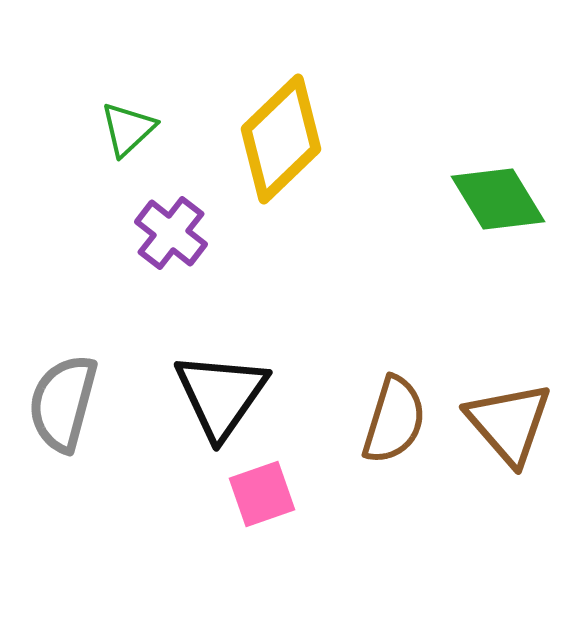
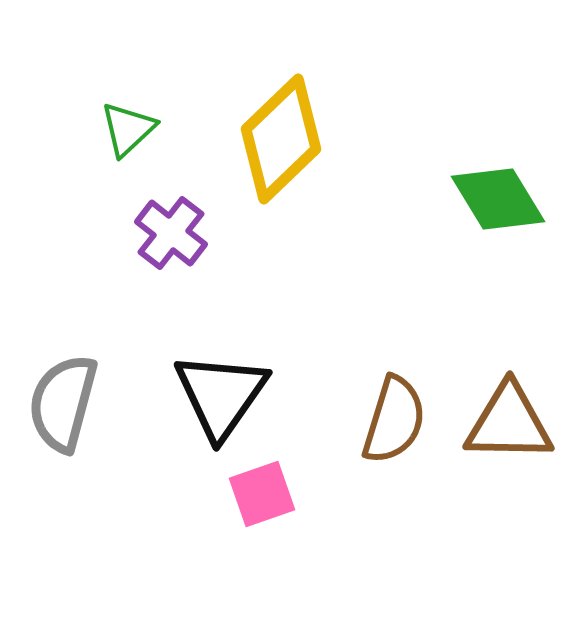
brown triangle: rotated 48 degrees counterclockwise
